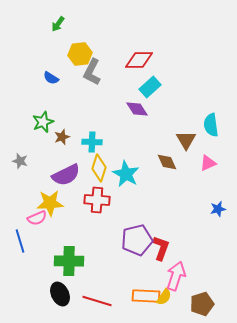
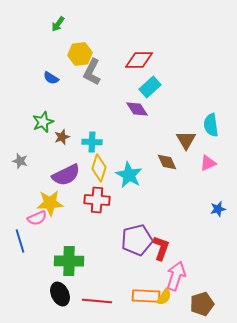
cyan star: moved 3 px right, 1 px down
red line: rotated 12 degrees counterclockwise
